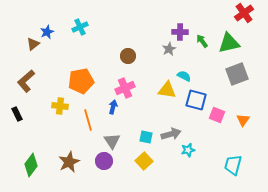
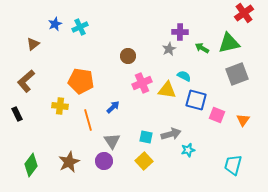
blue star: moved 8 px right, 8 px up
green arrow: moved 7 px down; rotated 24 degrees counterclockwise
orange pentagon: rotated 20 degrees clockwise
pink cross: moved 17 px right, 5 px up
blue arrow: rotated 32 degrees clockwise
